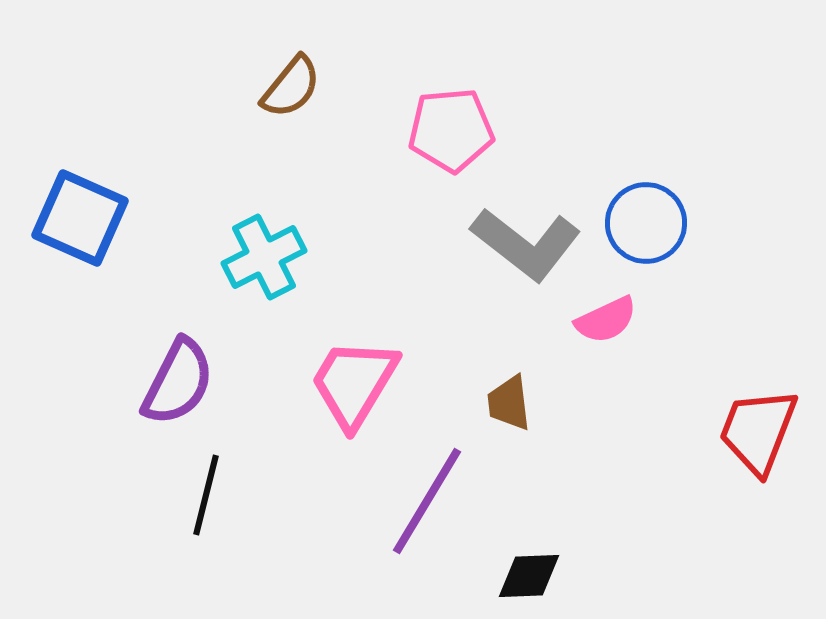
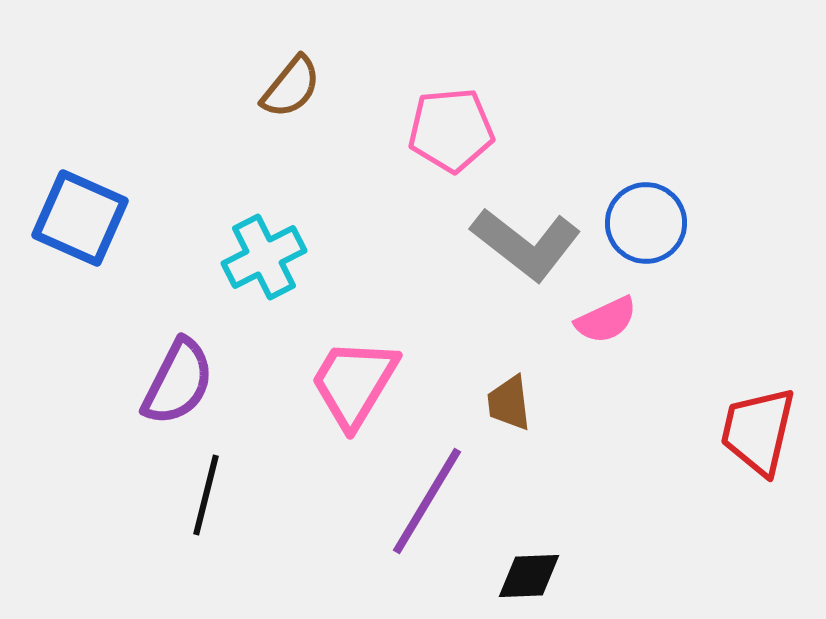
red trapezoid: rotated 8 degrees counterclockwise
